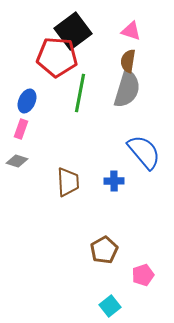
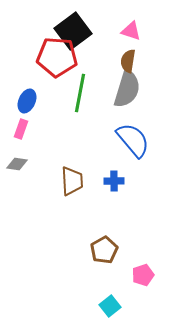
blue semicircle: moved 11 px left, 12 px up
gray diamond: moved 3 px down; rotated 10 degrees counterclockwise
brown trapezoid: moved 4 px right, 1 px up
